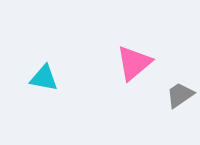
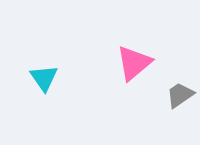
cyan triangle: rotated 44 degrees clockwise
